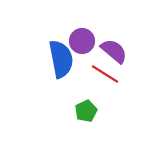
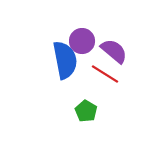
blue semicircle: moved 4 px right, 1 px down
green pentagon: rotated 15 degrees counterclockwise
